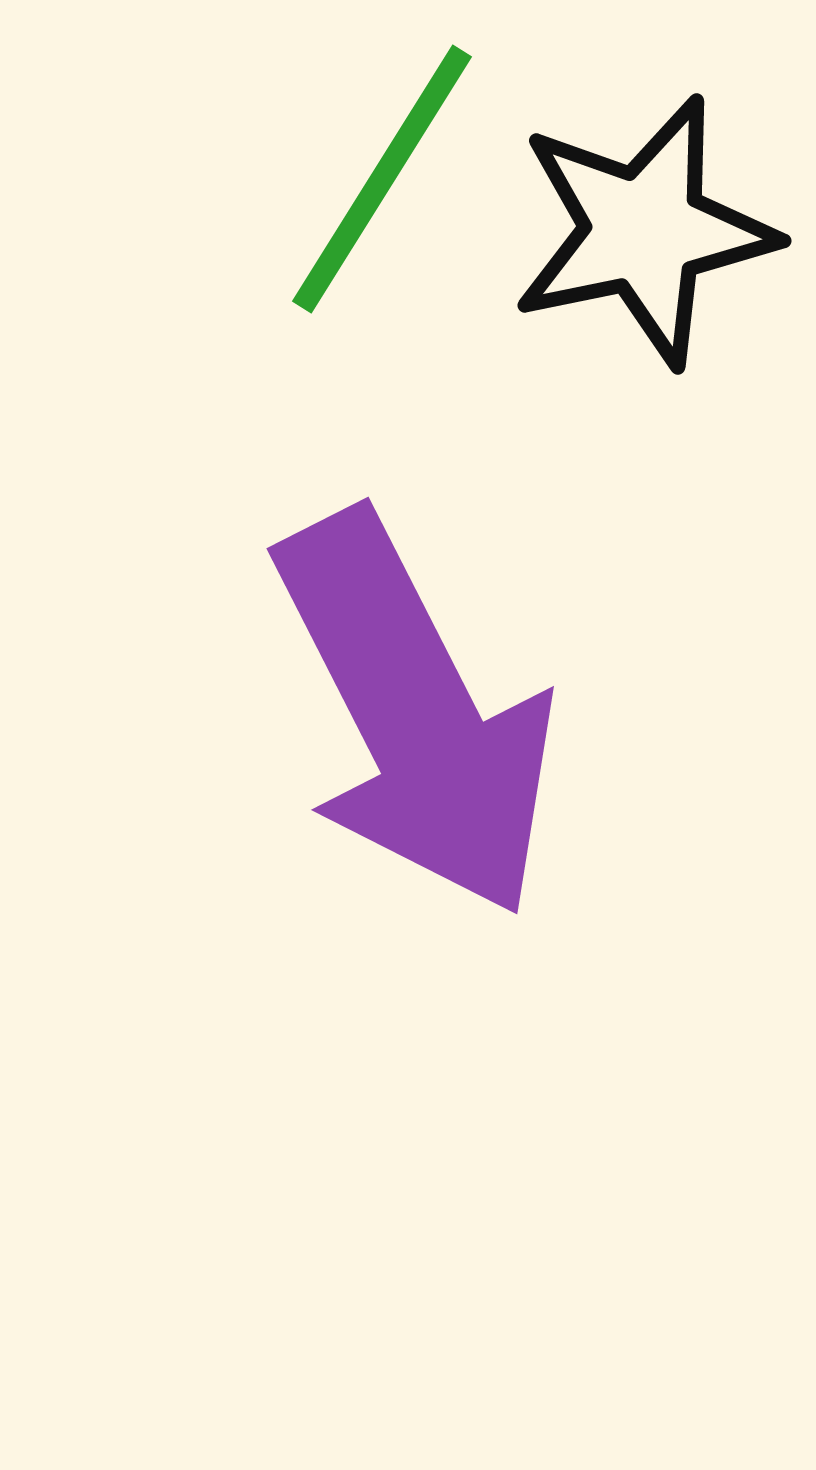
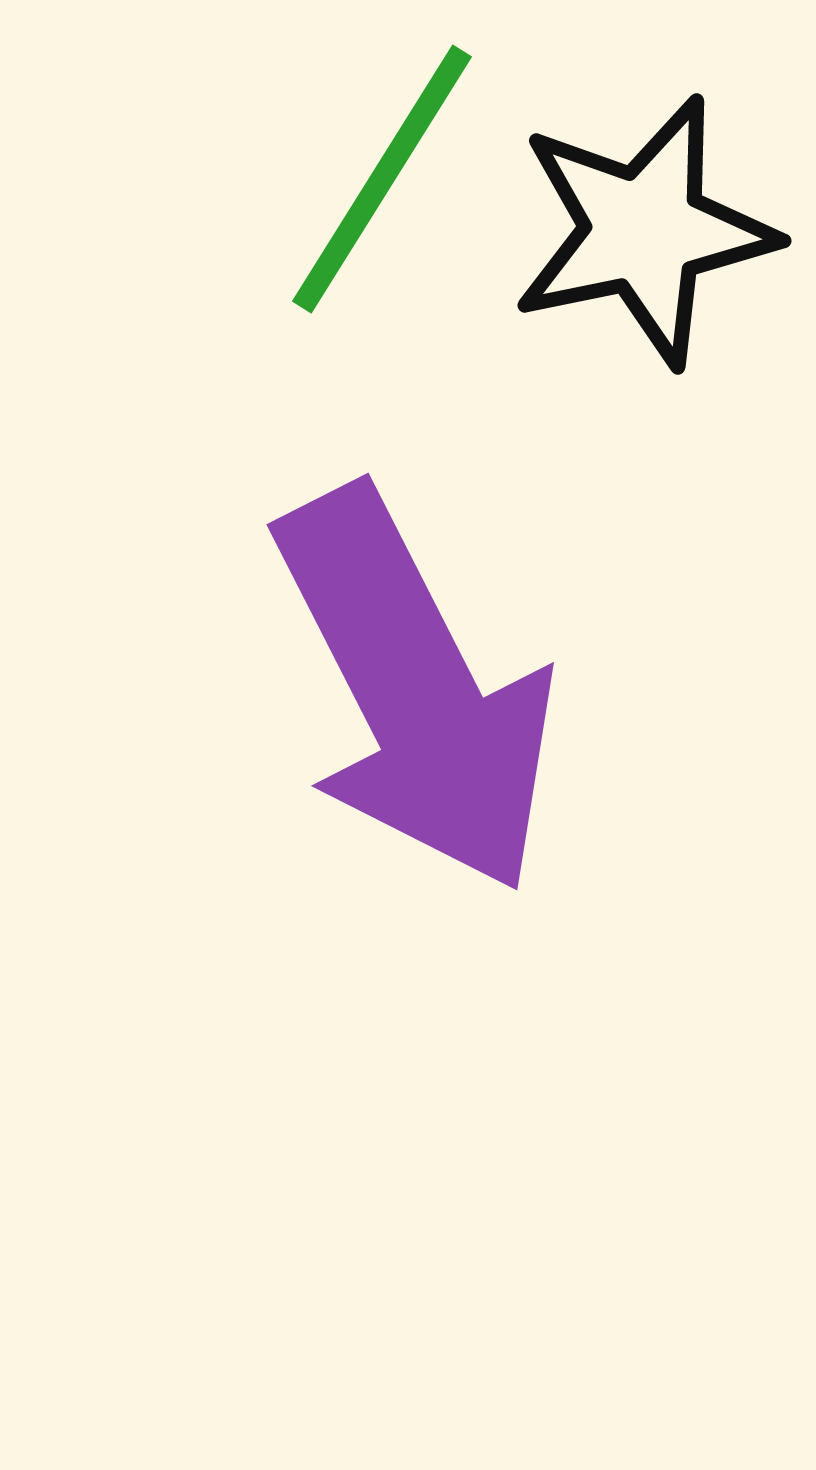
purple arrow: moved 24 px up
